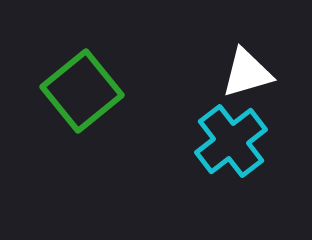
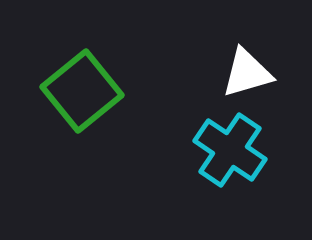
cyan cross: moved 1 px left, 9 px down; rotated 18 degrees counterclockwise
